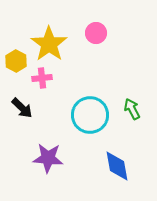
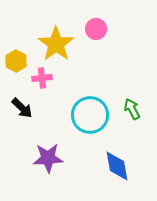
pink circle: moved 4 px up
yellow star: moved 7 px right
purple star: rotated 8 degrees counterclockwise
